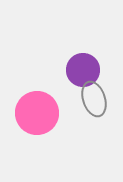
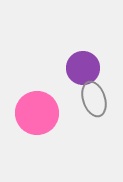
purple circle: moved 2 px up
